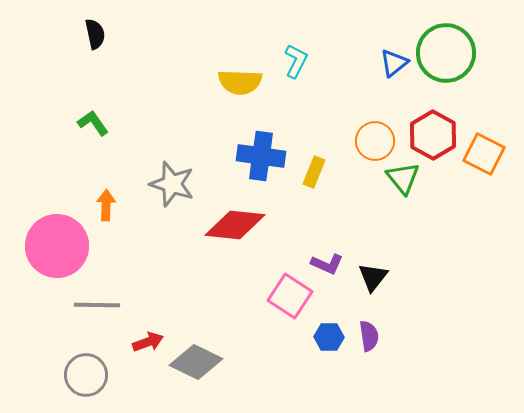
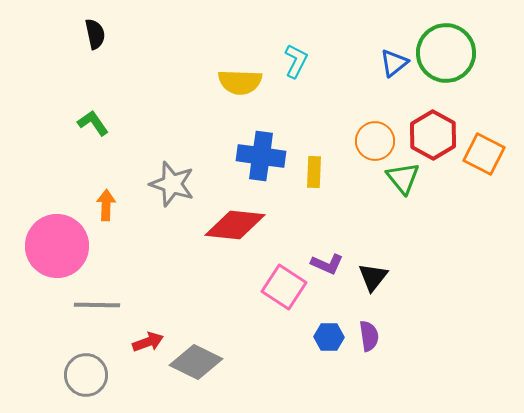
yellow rectangle: rotated 20 degrees counterclockwise
pink square: moved 6 px left, 9 px up
